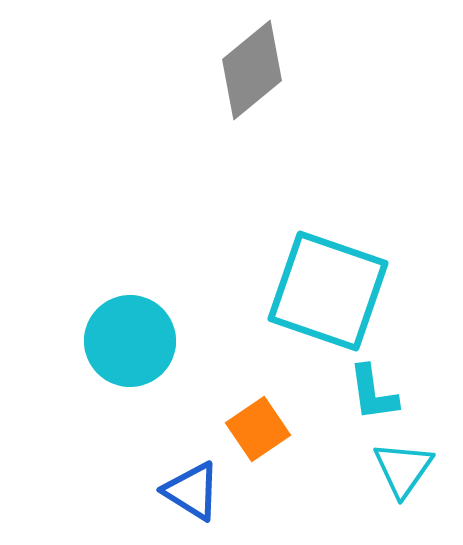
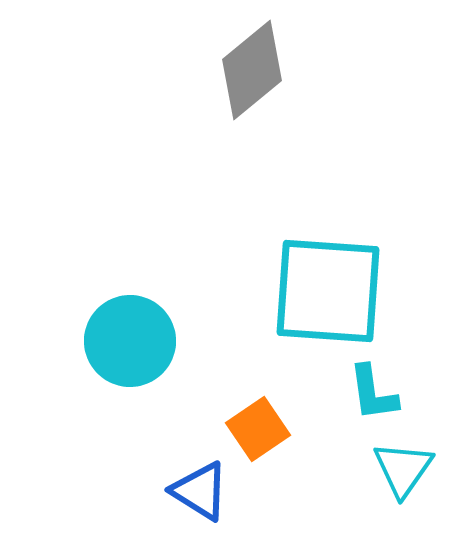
cyan square: rotated 15 degrees counterclockwise
blue triangle: moved 8 px right
